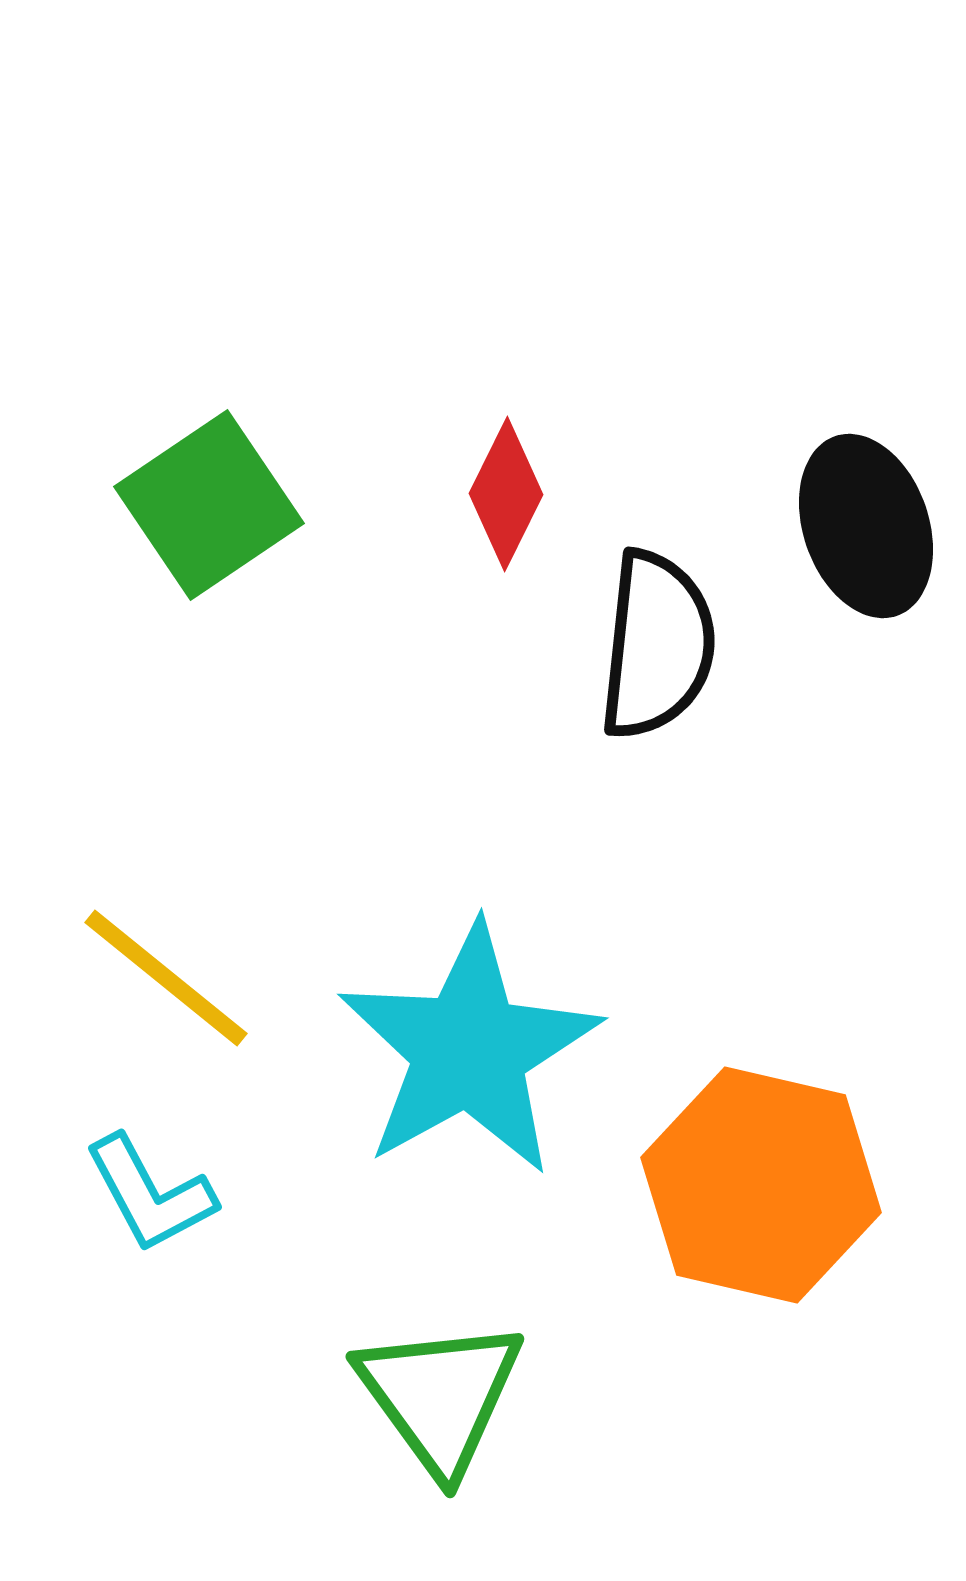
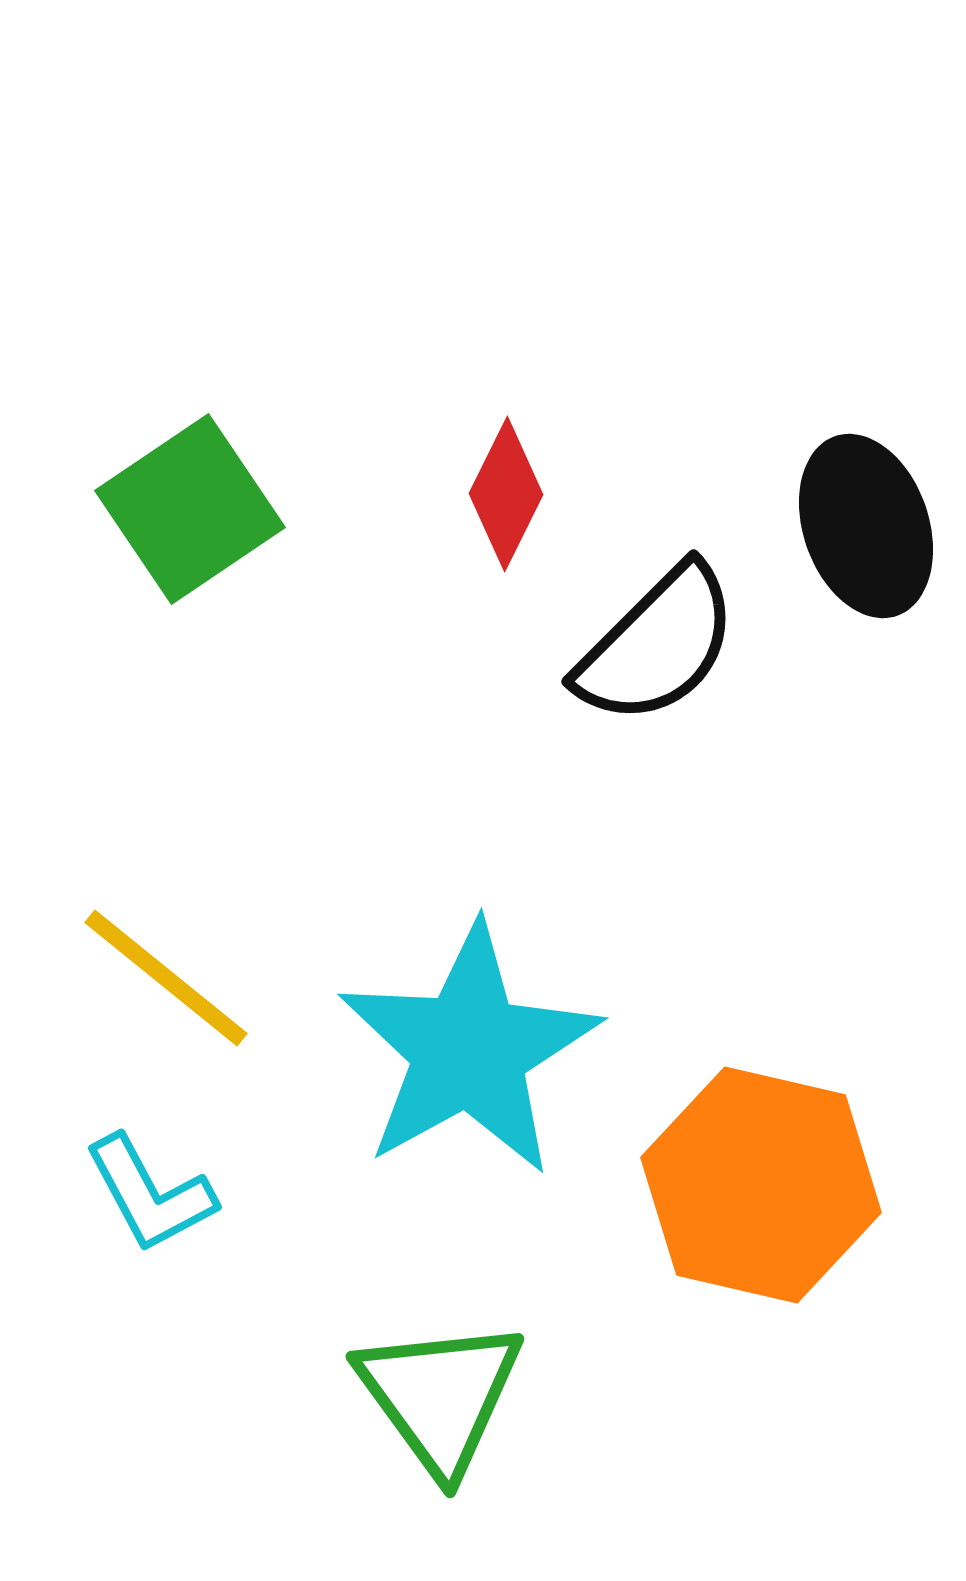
green square: moved 19 px left, 4 px down
black semicircle: rotated 39 degrees clockwise
